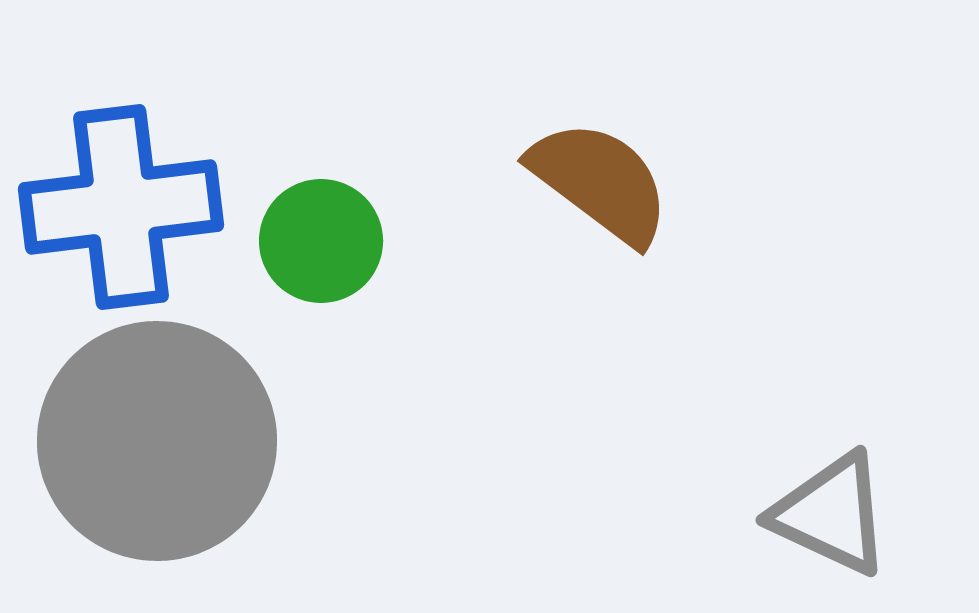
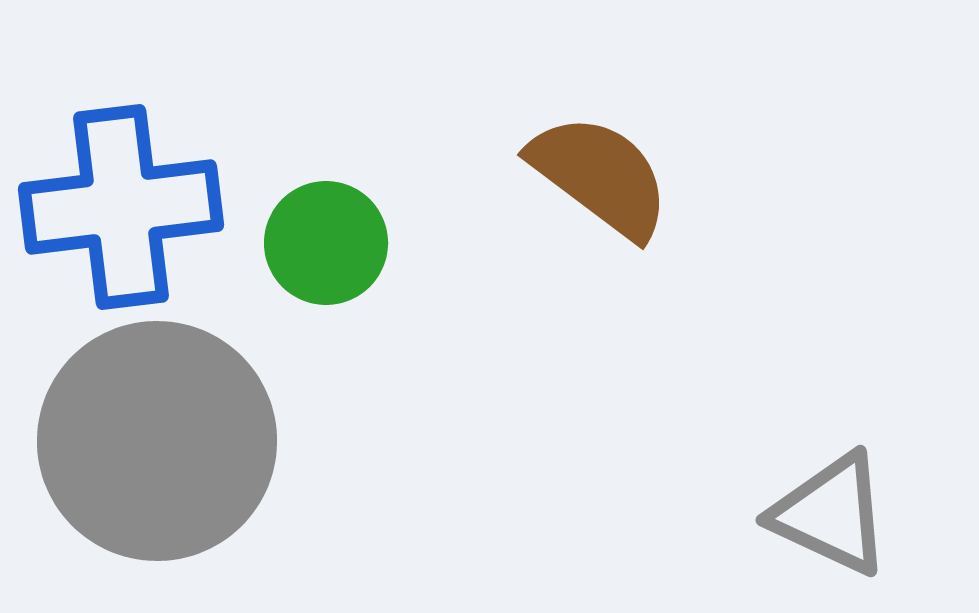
brown semicircle: moved 6 px up
green circle: moved 5 px right, 2 px down
